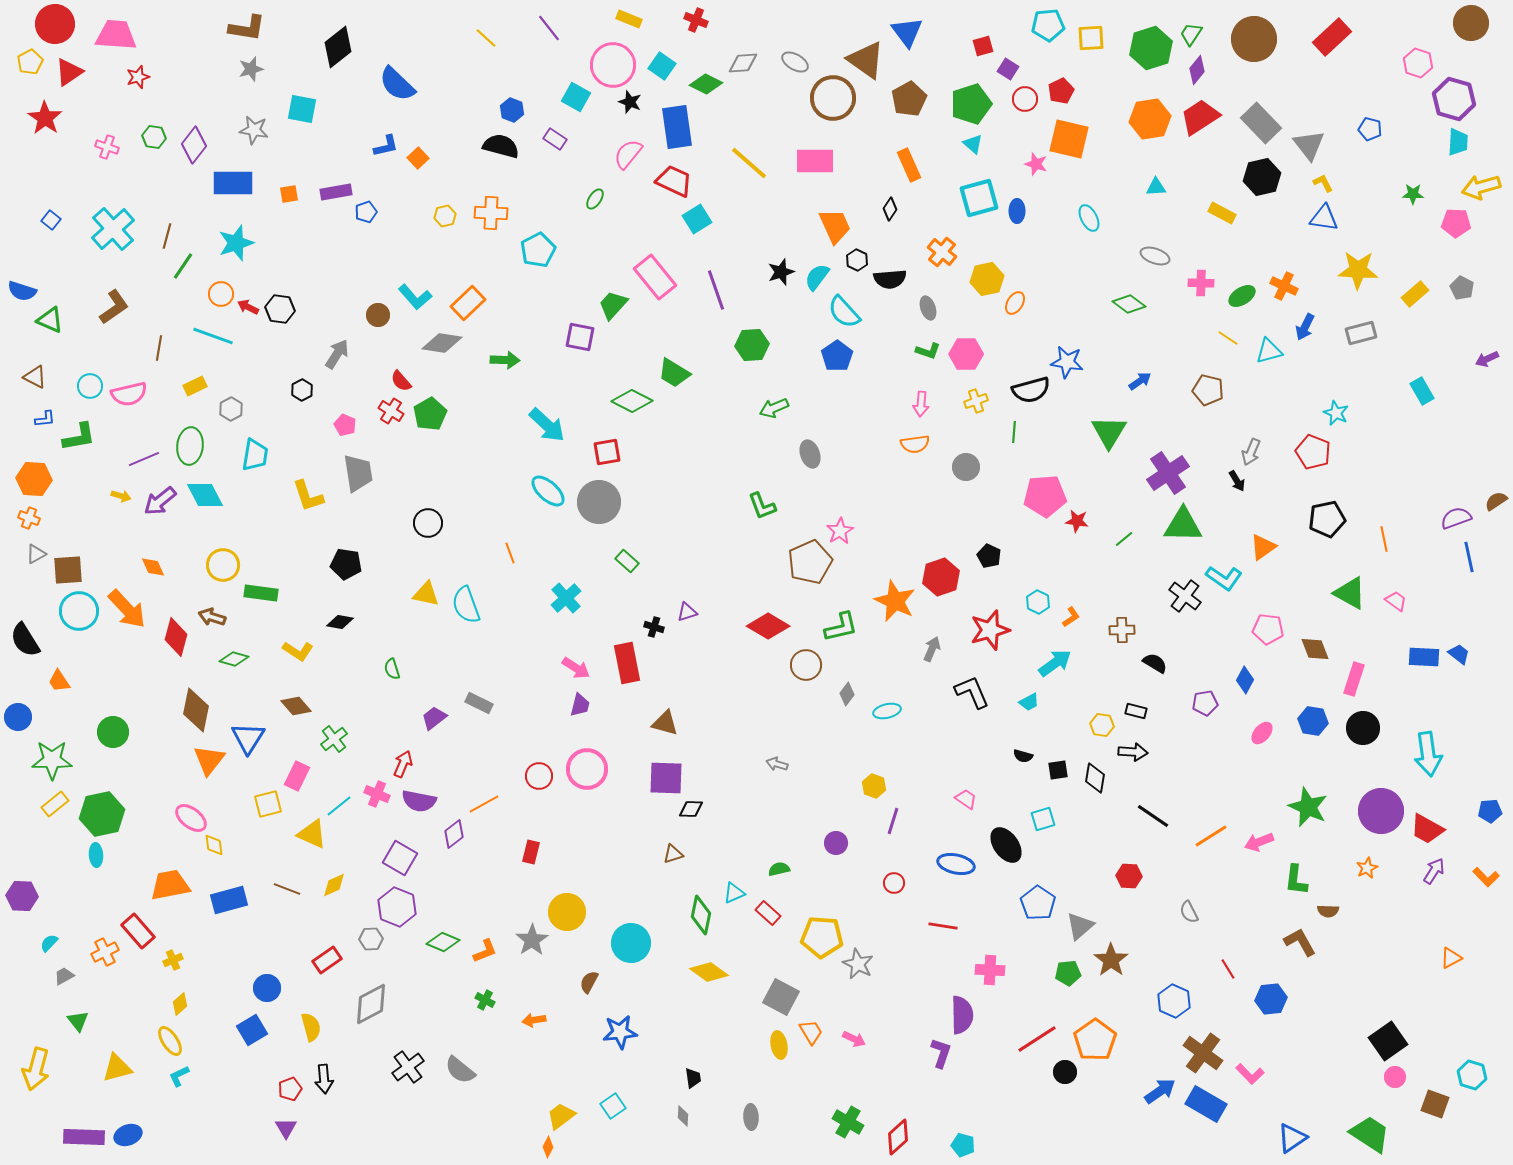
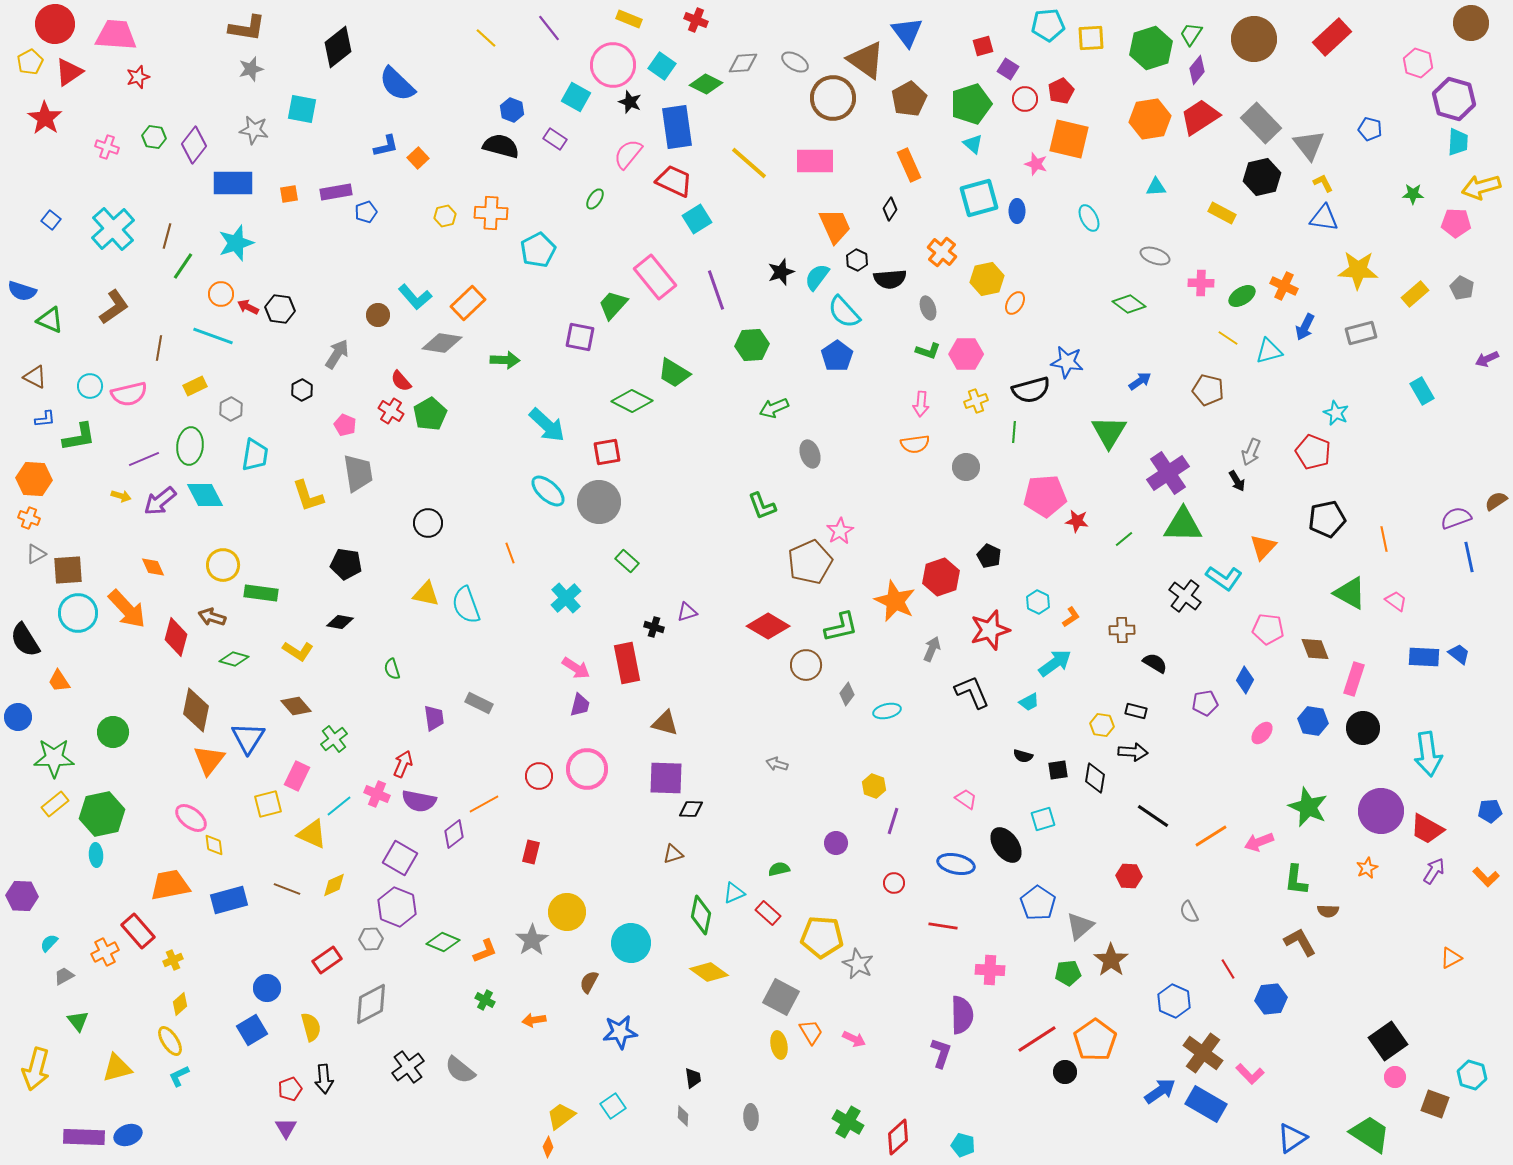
orange triangle at (1263, 547): rotated 12 degrees counterclockwise
cyan circle at (79, 611): moved 1 px left, 2 px down
purple trapezoid at (434, 718): rotated 120 degrees clockwise
green star at (52, 760): moved 2 px right, 2 px up
